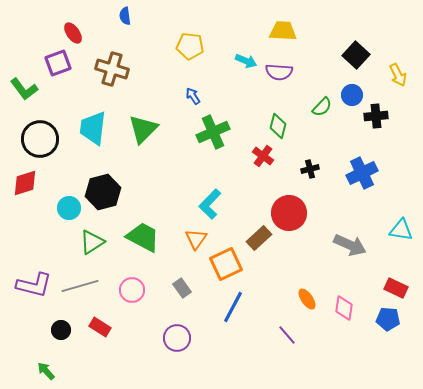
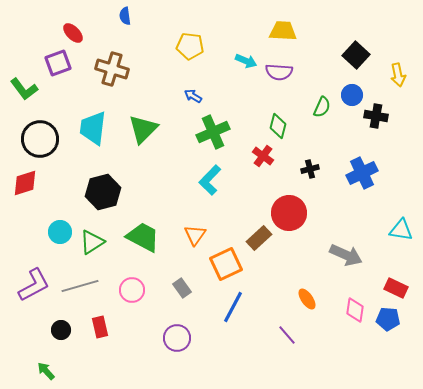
red ellipse at (73, 33): rotated 10 degrees counterclockwise
yellow arrow at (398, 75): rotated 15 degrees clockwise
blue arrow at (193, 96): rotated 24 degrees counterclockwise
green semicircle at (322, 107): rotated 20 degrees counterclockwise
black cross at (376, 116): rotated 15 degrees clockwise
cyan L-shape at (210, 204): moved 24 px up
cyan circle at (69, 208): moved 9 px left, 24 px down
orange triangle at (196, 239): moved 1 px left, 4 px up
gray arrow at (350, 245): moved 4 px left, 10 px down
purple L-shape at (34, 285): rotated 42 degrees counterclockwise
pink diamond at (344, 308): moved 11 px right, 2 px down
red rectangle at (100, 327): rotated 45 degrees clockwise
